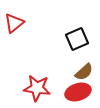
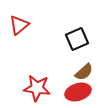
red triangle: moved 5 px right, 2 px down
